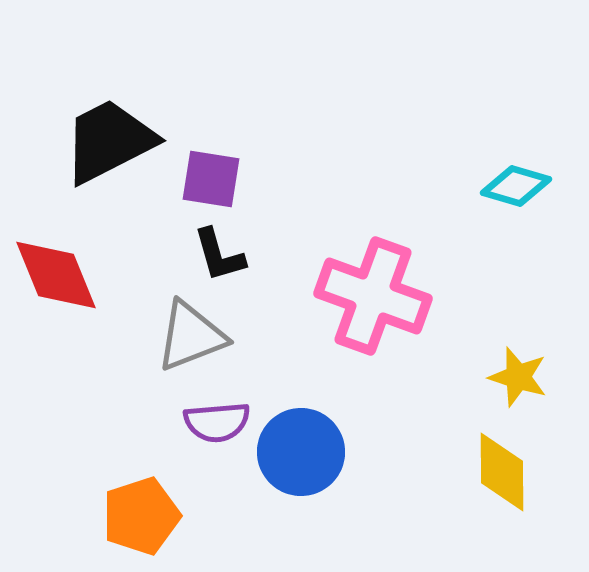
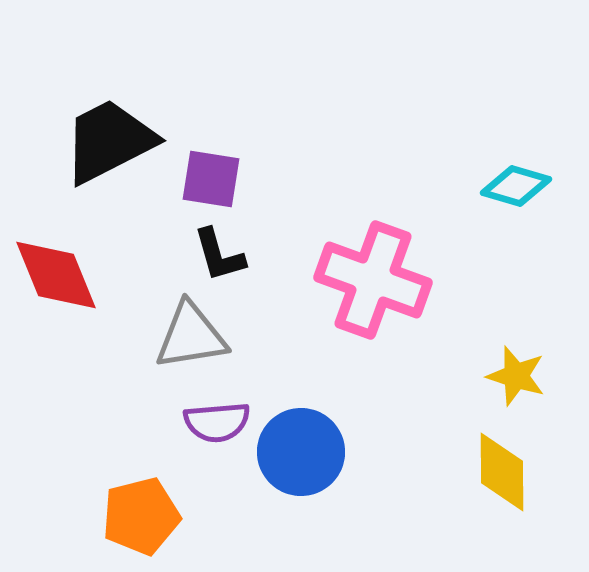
pink cross: moved 16 px up
gray triangle: rotated 12 degrees clockwise
yellow star: moved 2 px left, 1 px up
orange pentagon: rotated 4 degrees clockwise
